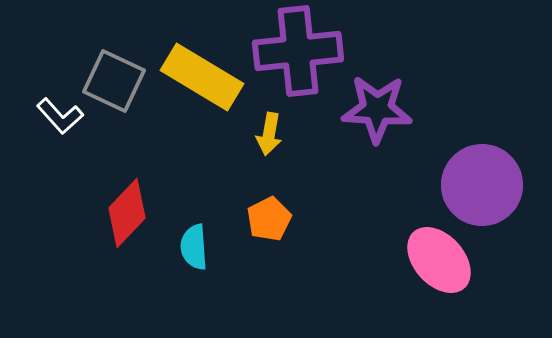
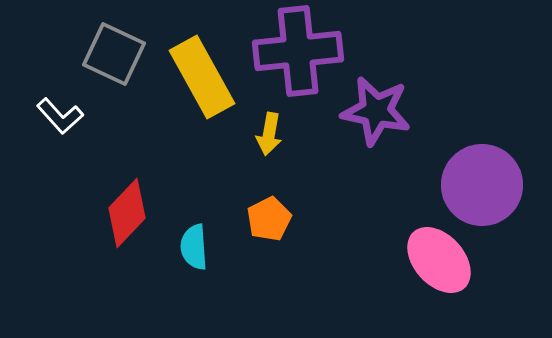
yellow rectangle: rotated 30 degrees clockwise
gray square: moved 27 px up
purple star: moved 1 px left, 2 px down; rotated 8 degrees clockwise
